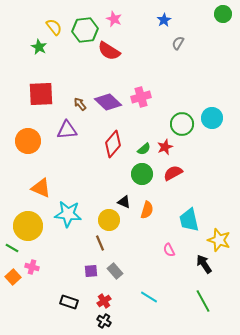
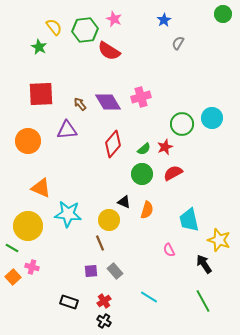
purple diamond at (108, 102): rotated 16 degrees clockwise
